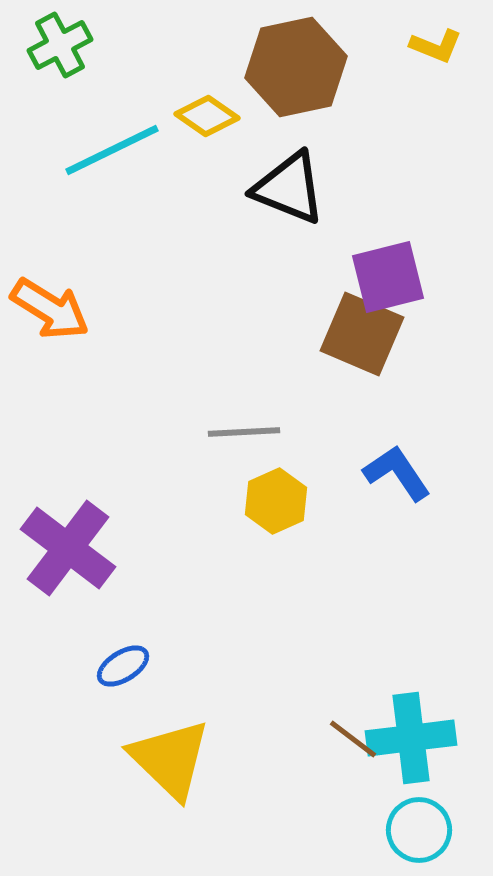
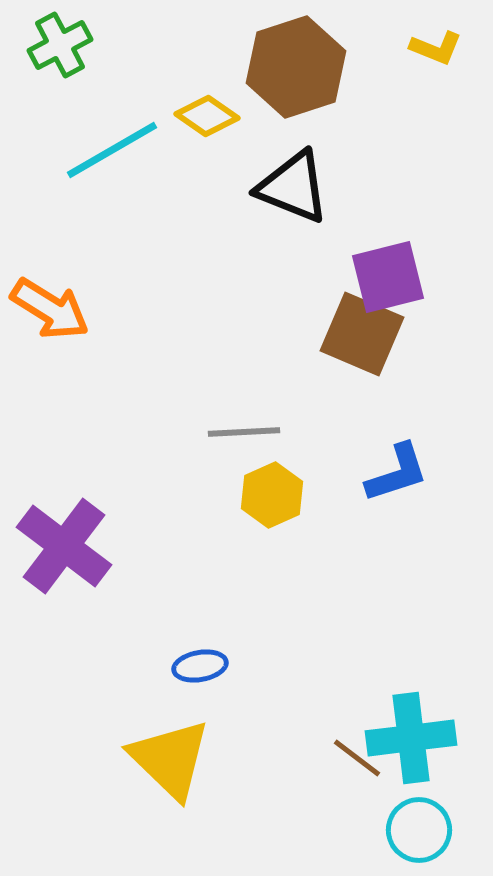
yellow L-shape: moved 2 px down
brown hexagon: rotated 6 degrees counterclockwise
cyan line: rotated 4 degrees counterclockwise
black triangle: moved 4 px right, 1 px up
blue L-shape: rotated 106 degrees clockwise
yellow hexagon: moved 4 px left, 6 px up
purple cross: moved 4 px left, 2 px up
blue ellipse: moved 77 px right; rotated 22 degrees clockwise
brown line: moved 4 px right, 19 px down
